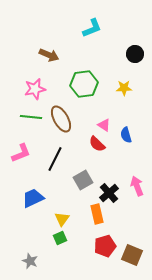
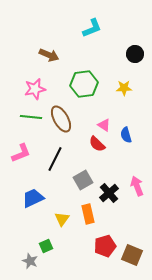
orange rectangle: moved 9 px left
green square: moved 14 px left, 8 px down
